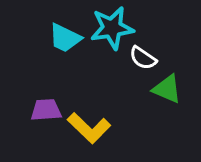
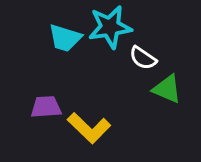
cyan star: moved 2 px left, 1 px up
cyan trapezoid: rotated 9 degrees counterclockwise
purple trapezoid: moved 3 px up
